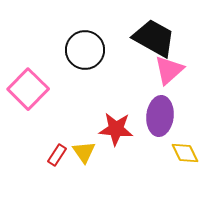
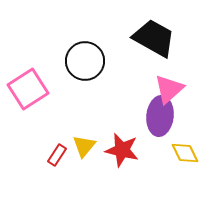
black circle: moved 11 px down
pink triangle: moved 19 px down
pink square: rotated 12 degrees clockwise
red star: moved 6 px right, 21 px down; rotated 8 degrees clockwise
yellow triangle: moved 6 px up; rotated 15 degrees clockwise
